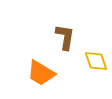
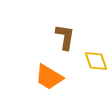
orange trapezoid: moved 8 px right, 4 px down
